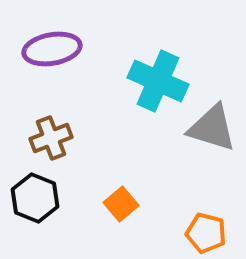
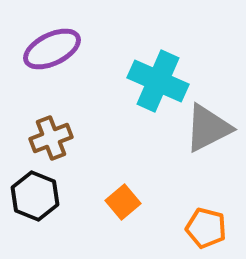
purple ellipse: rotated 16 degrees counterclockwise
gray triangle: moved 4 px left; rotated 44 degrees counterclockwise
black hexagon: moved 2 px up
orange square: moved 2 px right, 2 px up
orange pentagon: moved 5 px up
